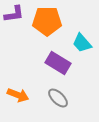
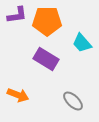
purple L-shape: moved 3 px right, 1 px down
purple rectangle: moved 12 px left, 4 px up
gray ellipse: moved 15 px right, 3 px down
